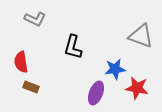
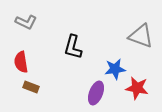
gray L-shape: moved 9 px left, 3 px down
